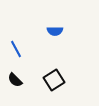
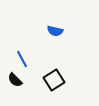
blue semicircle: rotated 14 degrees clockwise
blue line: moved 6 px right, 10 px down
